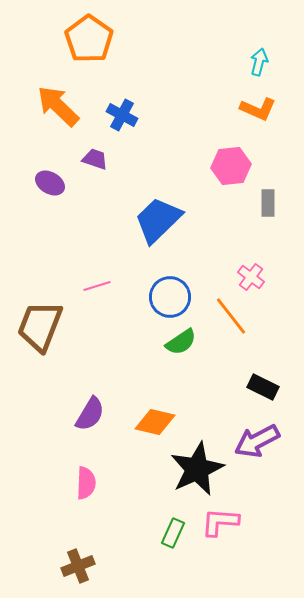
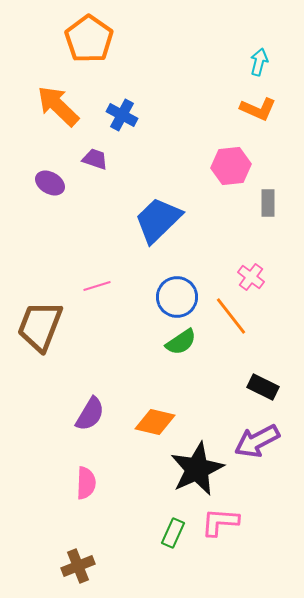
blue circle: moved 7 px right
